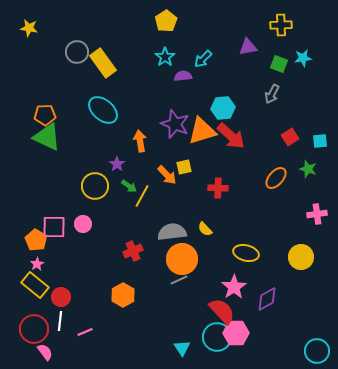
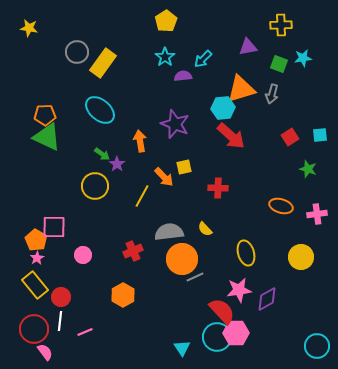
yellow rectangle at (103, 63): rotated 72 degrees clockwise
gray arrow at (272, 94): rotated 12 degrees counterclockwise
cyan ellipse at (103, 110): moved 3 px left
orange triangle at (202, 131): moved 39 px right, 42 px up
cyan square at (320, 141): moved 6 px up
orange arrow at (167, 175): moved 3 px left, 2 px down
orange ellipse at (276, 178): moved 5 px right, 28 px down; rotated 65 degrees clockwise
green arrow at (129, 186): moved 27 px left, 32 px up
pink circle at (83, 224): moved 31 px down
gray semicircle at (172, 232): moved 3 px left
yellow ellipse at (246, 253): rotated 60 degrees clockwise
pink star at (37, 264): moved 6 px up
gray line at (179, 280): moved 16 px right, 3 px up
yellow rectangle at (35, 285): rotated 12 degrees clockwise
pink star at (234, 287): moved 5 px right, 3 px down; rotated 25 degrees clockwise
cyan circle at (317, 351): moved 5 px up
